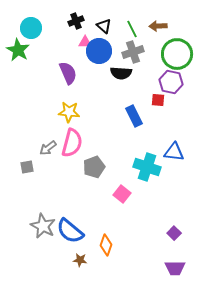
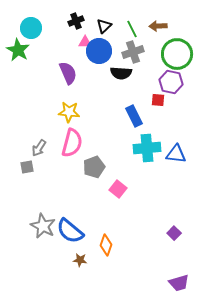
black triangle: rotated 35 degrees clockwise
gray arrow: moved 9 px left; rotated 18 degrees counterclockwise
blue triangle: moved 2 px right, 2 px down
cyan cross: moved 19 px up; rotated 24 degrees counterclockwise
pink square: moved 4 px left, 5 px up
purple trapezoid: moved 4 px right, 15 px down; rotated 15 degrees counterclockwise
